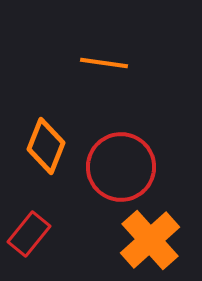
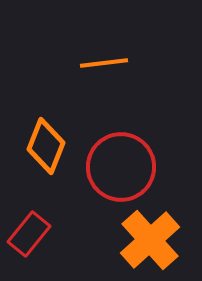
orange line: rotated 15 degrees counterclockwise
